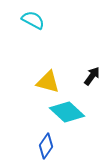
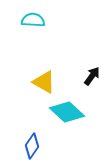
cyan semicircle: rotated 25 degrees counterclockwise
yellow triangle: moved 4 px left; rotated 15 degrees clockwise
blue diamond: moved 14 px left
